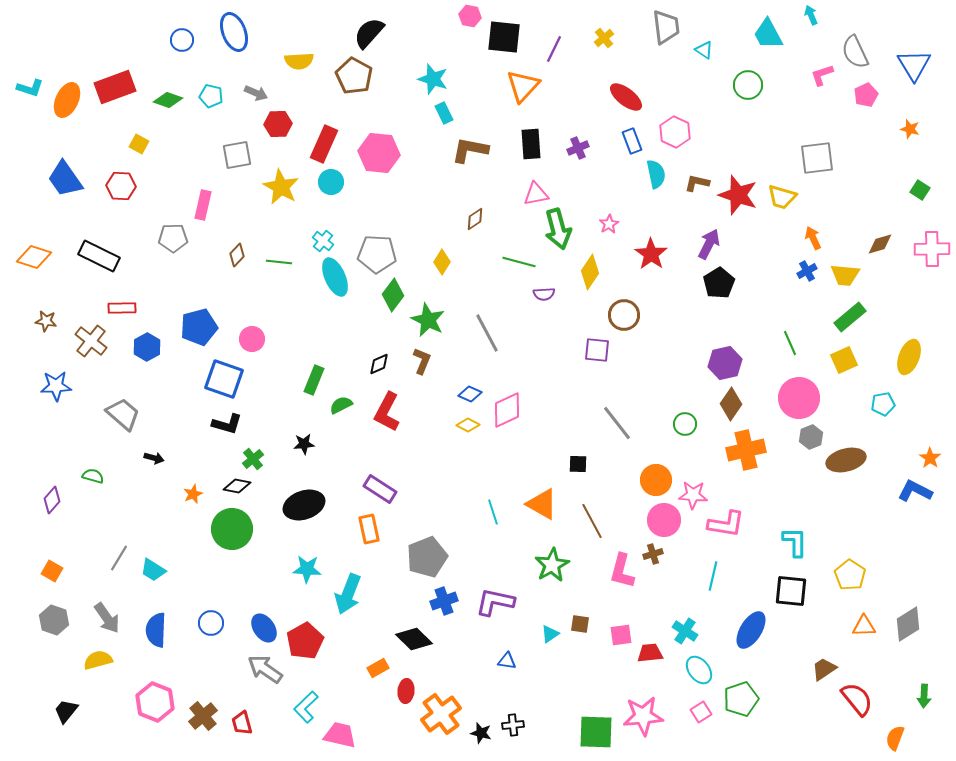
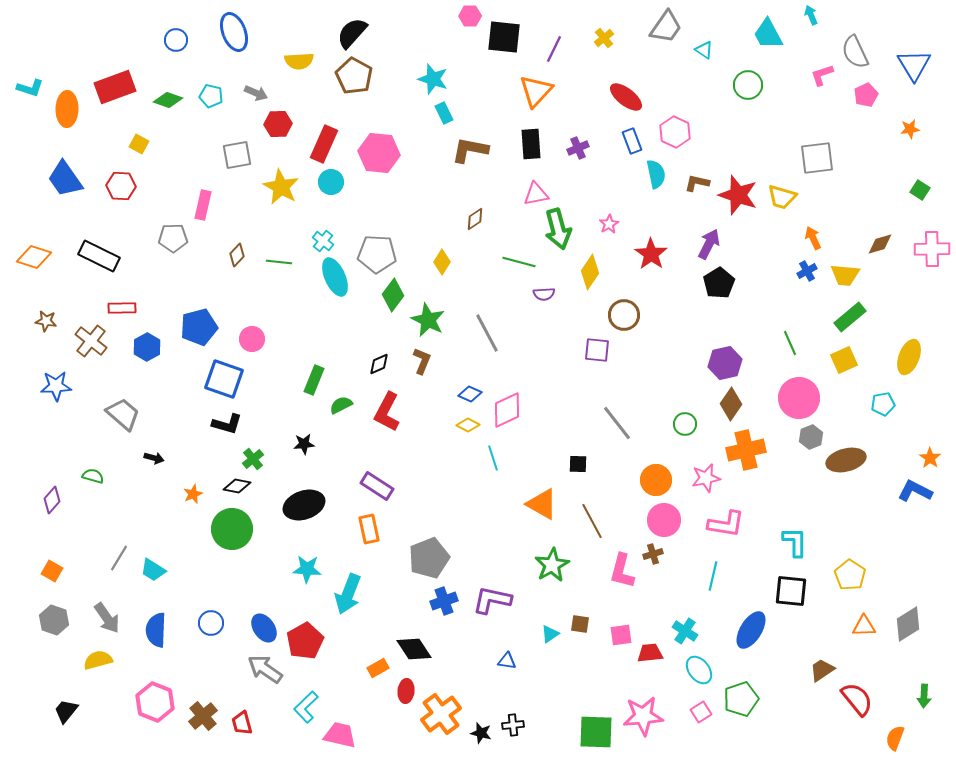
pink hexagon at (470, 16): rotated 10 degrees counterclockwise
gray trapezoid at (666, 27): rotated 42 degrees clockwise
black semicircle at (369, 33): moved 17 px left
blue circle at (182, 40): moved 6 px left
orange triangle at (523, 86): moved 13 px right, 5 px down
orange ellipse at (67, 100): moved 9 px down; rotated 24 degrees counterclockwise
orange star at (910, 129): rotated 24 degrees counterclockwise
purple rectangle at (380, 489): moved 3 px left, 3 px up
pink star at (693, 495): moved 13 px right, 17 px up; rotated 16 degrees counterclockwise
cyan line at (493, 512): moved 54 px up
gray pentagon at (427, 557): moved 2 px right, 1 px down
purple L-shape at (495, 602): moved 3 px left, 2 px up
black diamond at (414, 639): moved 10 px down; rotated 12 degrees clockwise
brown trapezoid at (824, 669): moved 2 px left, 1 px down
